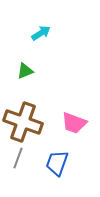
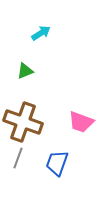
pink trapezoid: moved 7 px right, 1 px up
